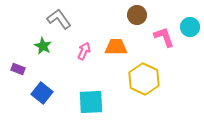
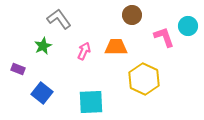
brown circle: moved 5 px left
cyan circle: moved 2 px left, 1 px up
green star: rotated 18 degrees clockwise
